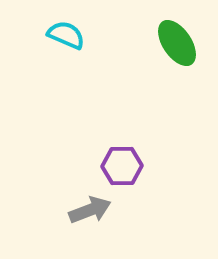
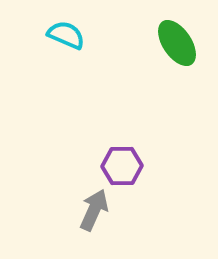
gray arrow: moved 4 px right; rotated 45 degrees counterclockwise
